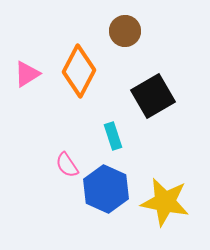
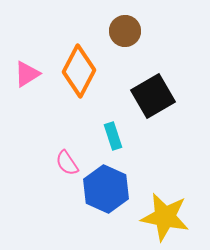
pink semicircle: moved 2 px up
yellow star: moved 15 px down
